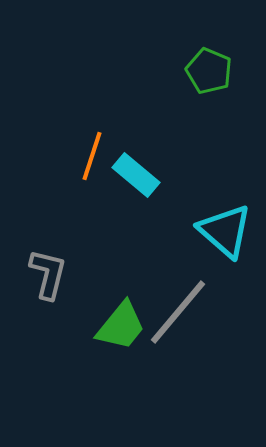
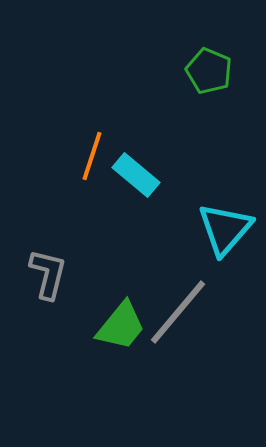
cyan triangle: moved 2 px up; rotated 30 degrees clockwise
